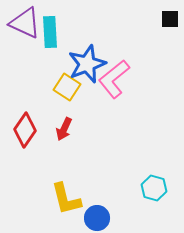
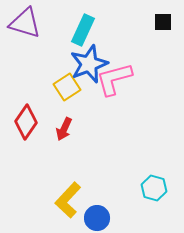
black square: moved 7 px left, 3 px down
purple triangle: rotated 8 degrees counterclockwise
cyan rectangle: moved 33 px right, 2 px up; rotated 28 degrees clockwise
blue star: moved 2 px right
pink L-shape: rotated 24 degrees clockwise
yellow square: rotated 24 degrees clockwise
red diamond: moved 1 px right, 8 px up
yellow L-shape: moved 2 px right, 1 px down; rotated 57 degrees clockwise
